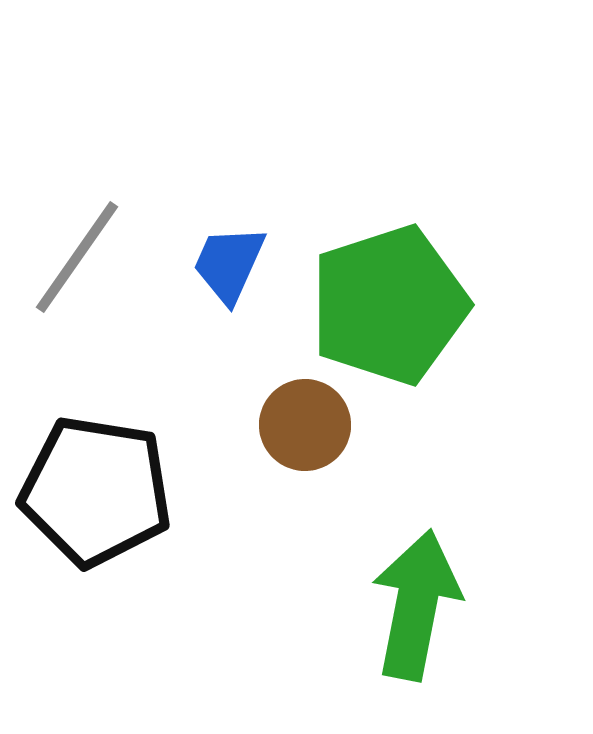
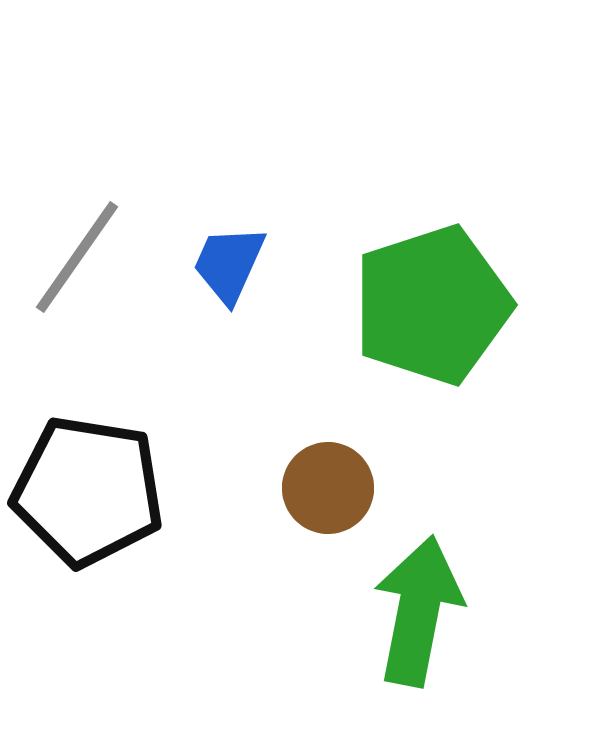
green pentagon: moved 43 px right
brown circle: moved 23 px right, 63 px down
black pentagon: moved 8 px left
green arrow: moved 2 px right, 6 px down
